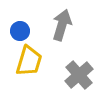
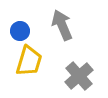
gray arrow: rotated 40 degrees counterclockwise
gray cross: moved 1 px down
